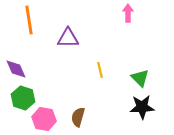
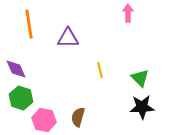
orange line: moved 4 px down
green hexagon: moved 2 px left
pink hexagon: moved 1 px down
